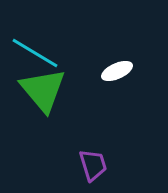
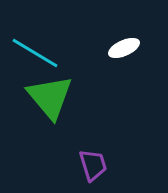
white ellipse: moved 7 px right, 23 px up
green triangle: moved 7 px right, 7 px down
